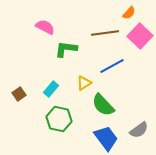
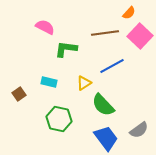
cyan rectangle: moved 2 px left, 7 px up; rotated 63 degrees clockwise
